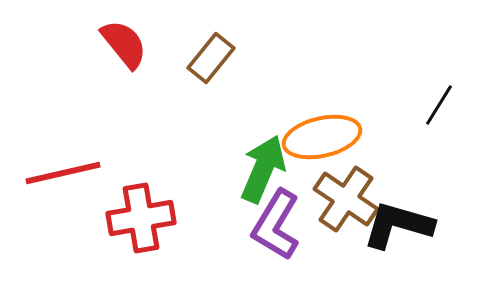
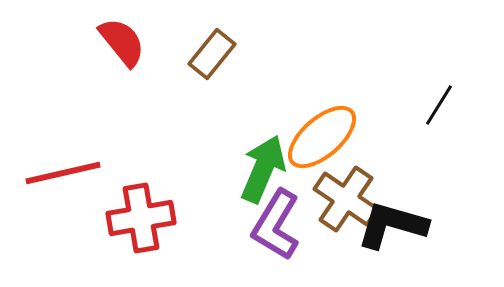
red semicircle: moved 2 px left, 2 px up
brown rectangle: moved 1 px right, 4 px up
orange ellipse: rotated 28 degrees counterclockwise
black L-shape: moved 6 px left
